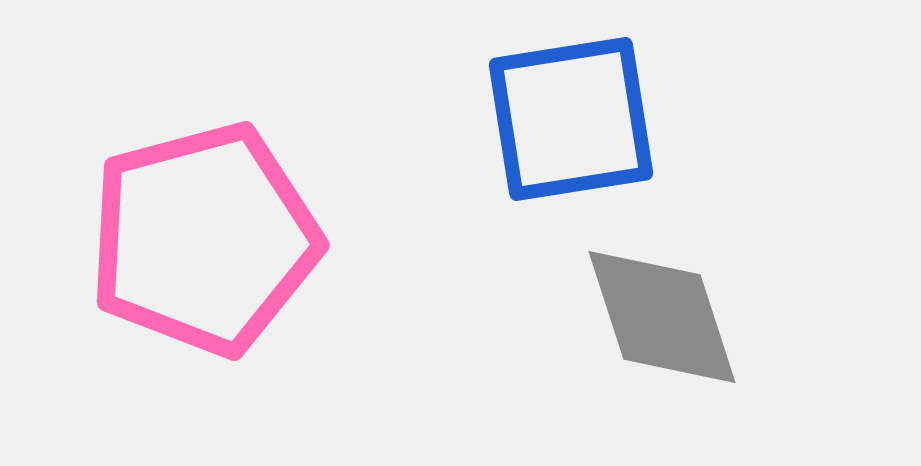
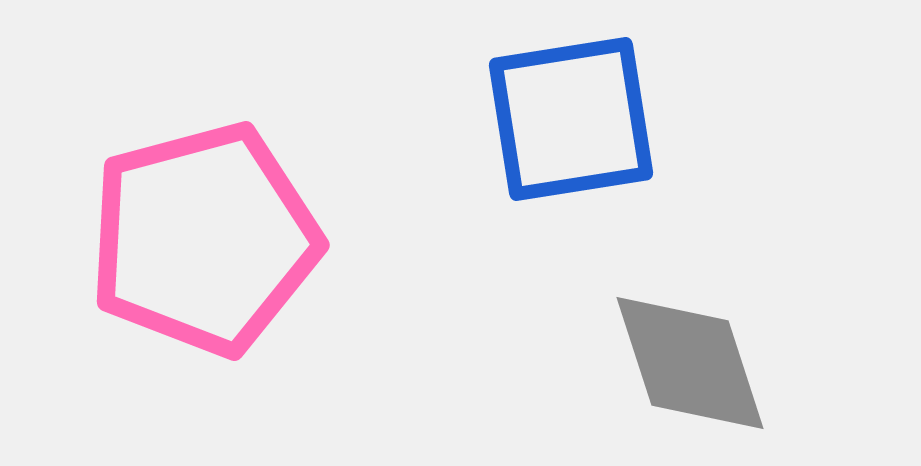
gray diamond: moved 28 px right, 46 px down
